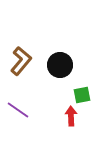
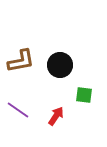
brown L-shape: rotated 40 degrees clockwise
green square: moved 2 px right; rotated 18 degrees clockwise
red arrow: moved 15 px left; rotated 36 degrees clockwise
